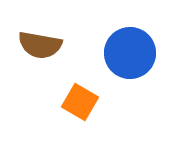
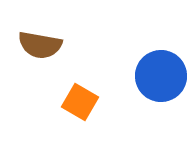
blue circle: moved 31 px right, 23 px down
